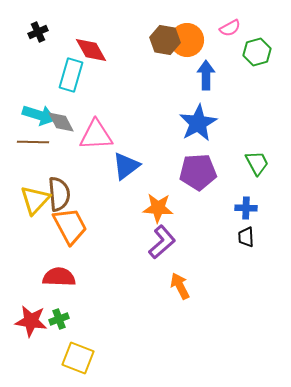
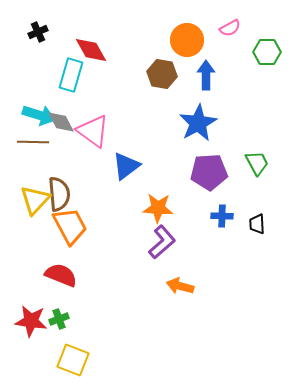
brown hexagon: moved 3 px left, 34 px down
green hexagon: moved 10 px right; rotated 16 degrees clockwise
pink triangle: moved 3 px left, 4 px up; rotated 39 degrees clockwise
purple pentagon: moved 11 px right
blue cross: moved 24 px left, 8 px down
black trapezoid: moved 11 px right, 13 px up
red semicircle: moved 2 px right, 2 px up; rotated 20 degrees clockwise
orange arrow: rotated 48 degrees counterclockwise
yellow square: moved 5 px left, 2 px down
